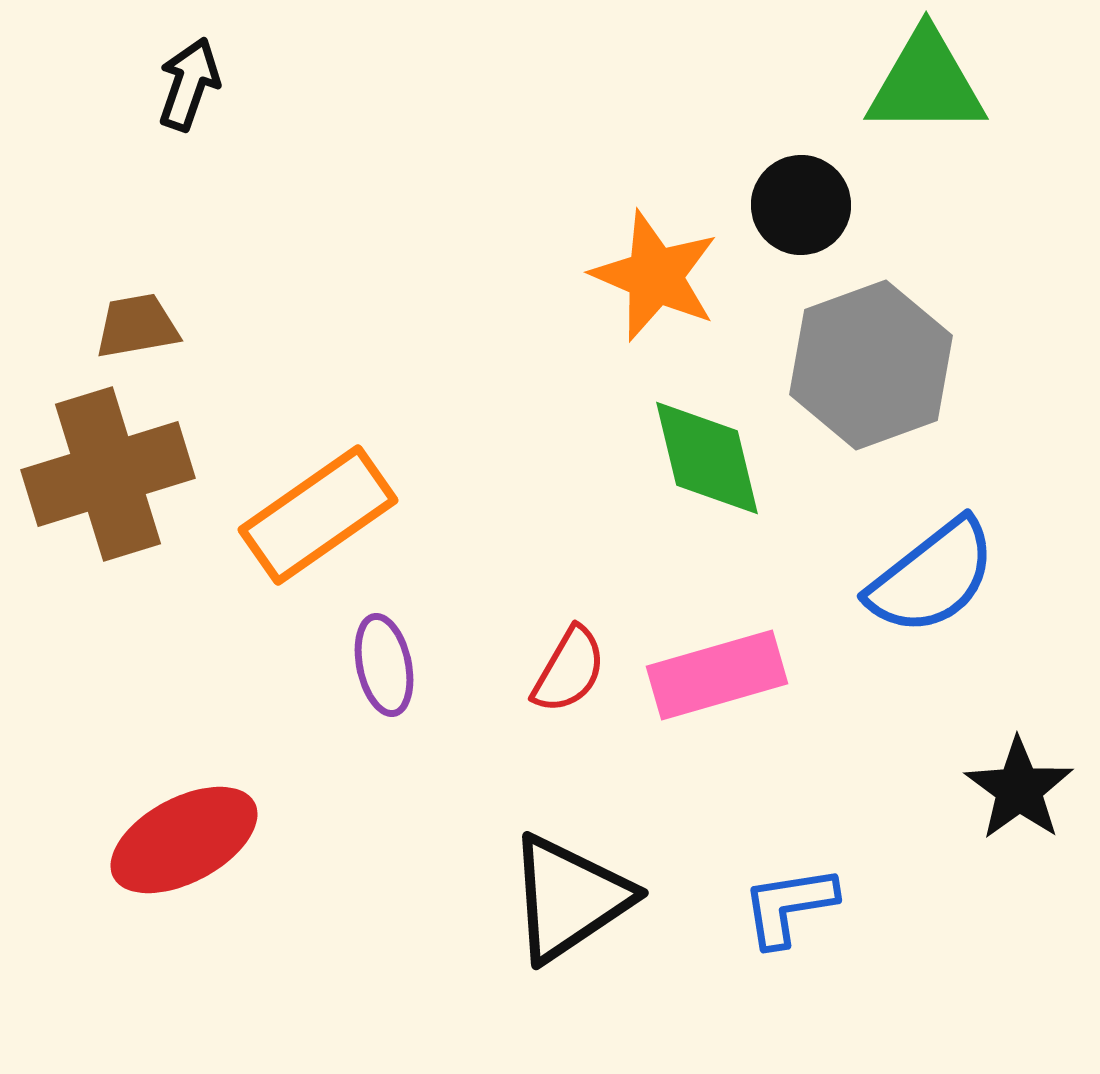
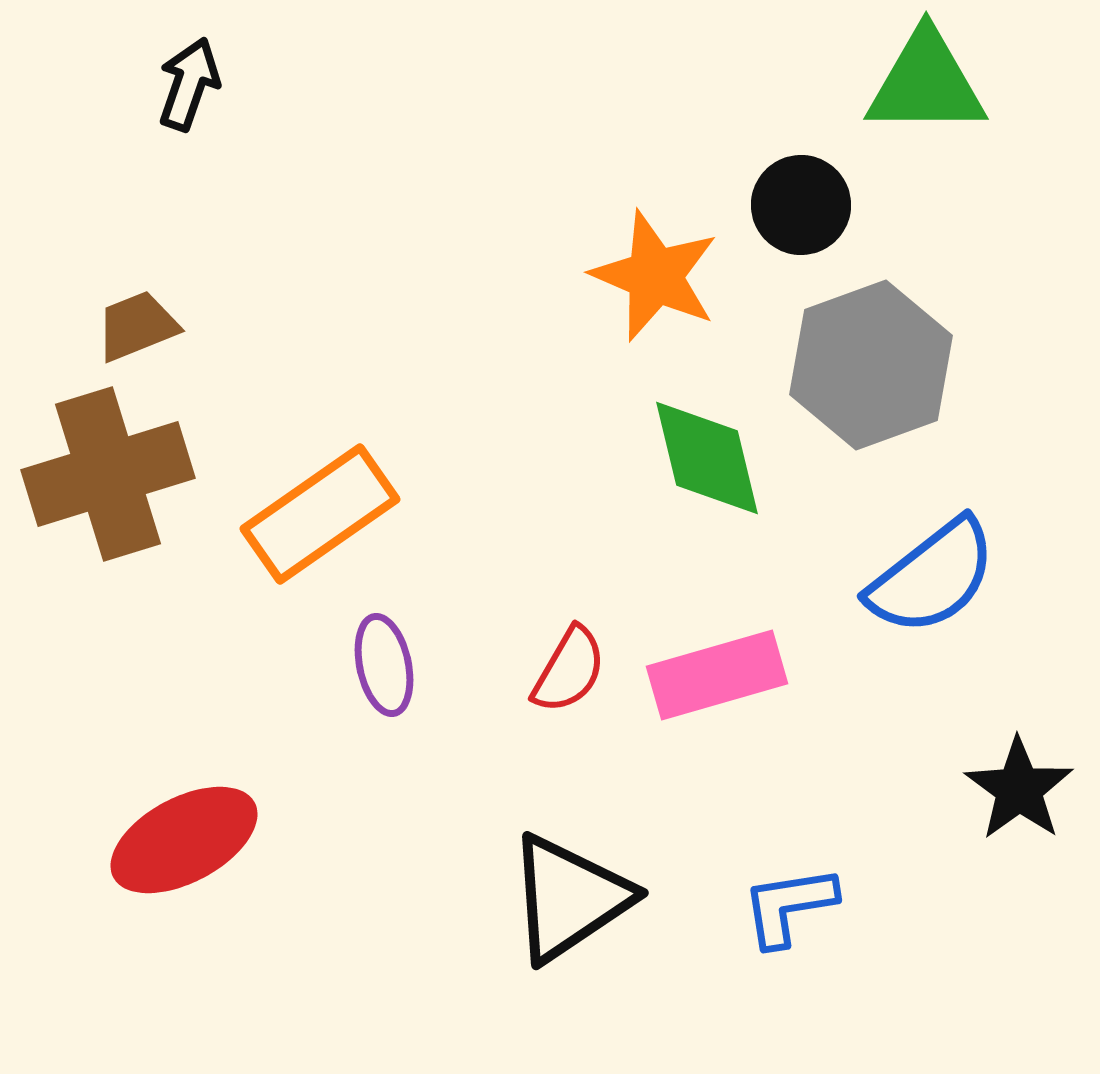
brown trapezoid: rotated 12 degrees counterclockwise
orange rectangle: moved 2 px right, 1 px up
